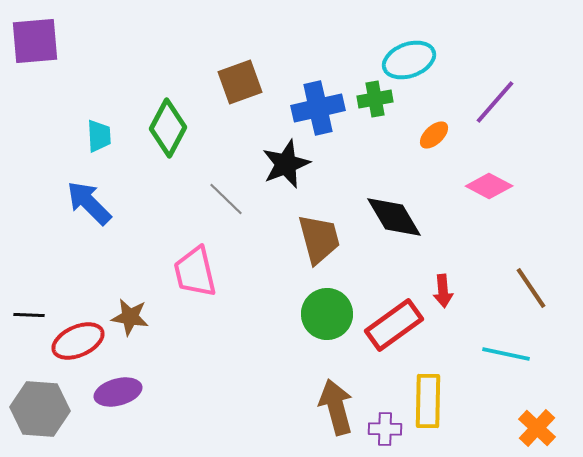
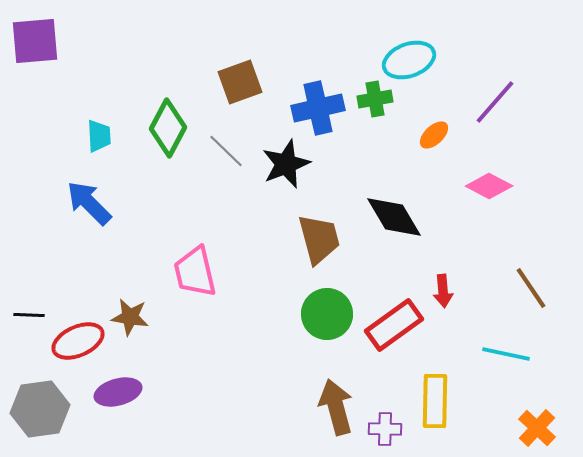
gray line: moved 48 px up
yellow rectangle: moved 7 px right
gray hexagon: rotated 12 degrees counterclockwise
